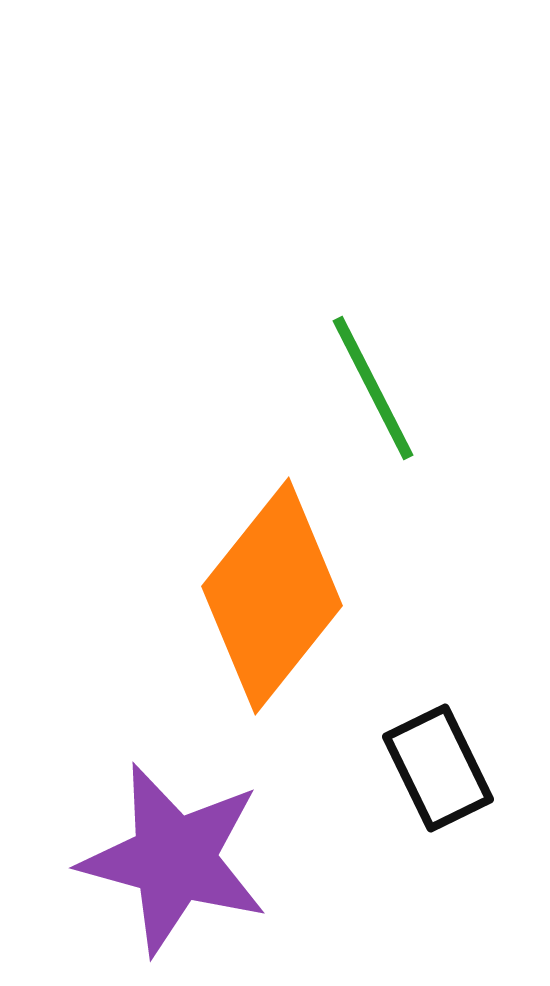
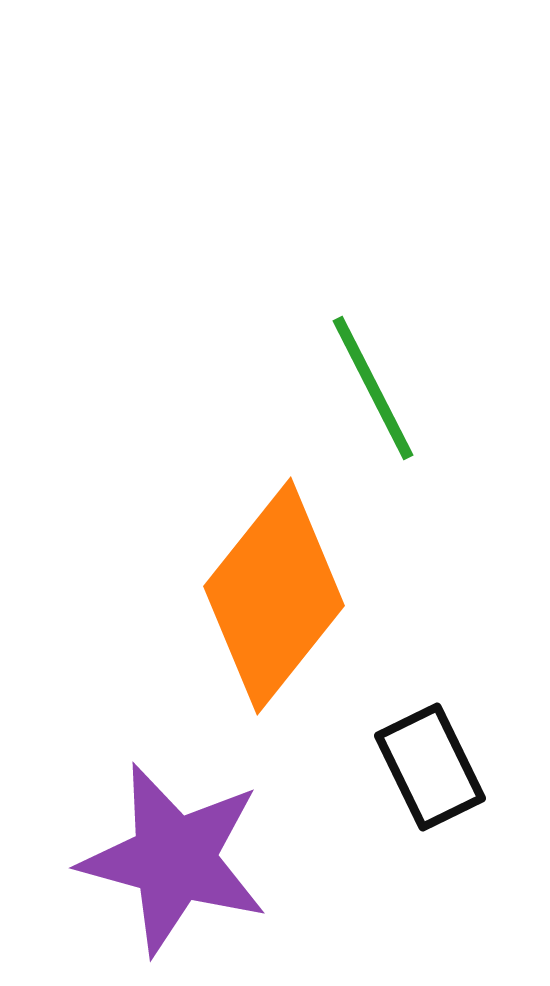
orange diamond: moved 2 px right
black rectangle: moved 8 px left, 1 px up
